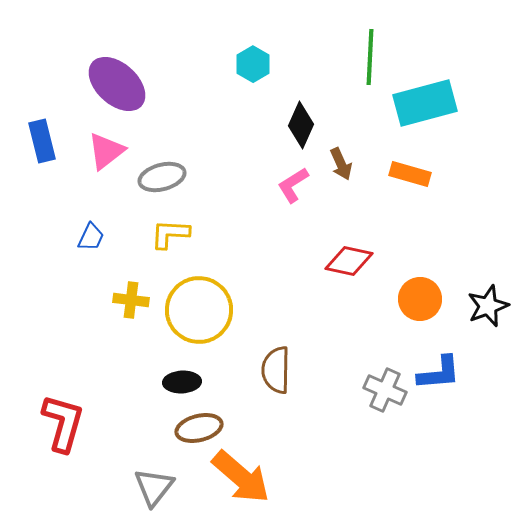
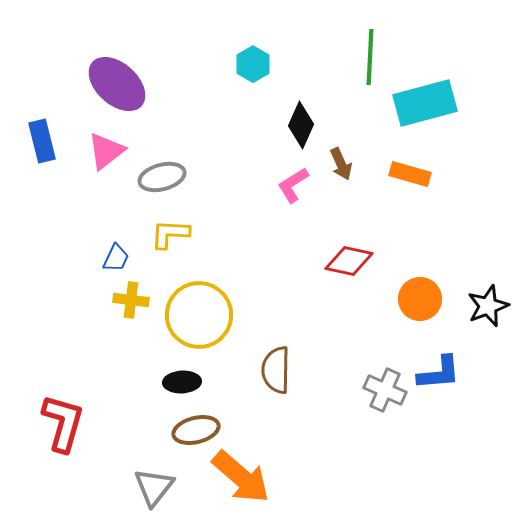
blue trapezoid: moved 25 px right, 21 px down
yellow circle: moved 5 px down
brown ellipse: moved 3 px left, 2 px down
